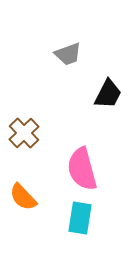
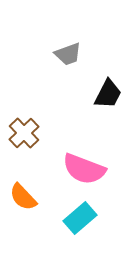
pink semicircle: moved 2 px right; rotated 54 degrees counterclockwise
cyan rectangle: rotated 40 degrees clockwise
